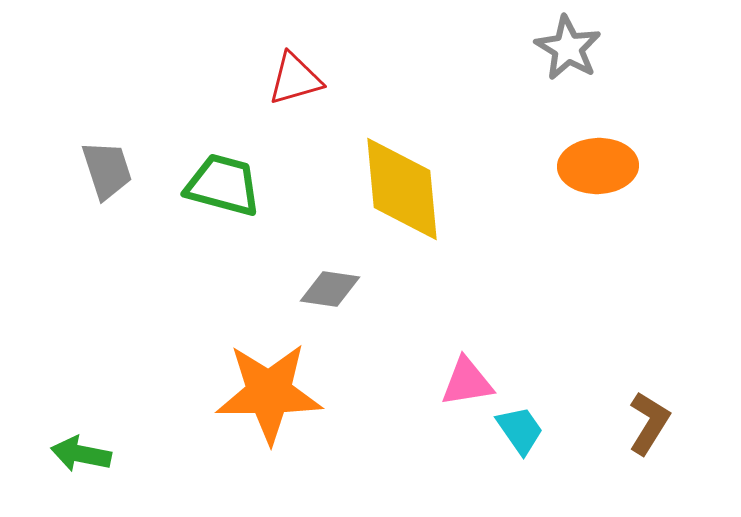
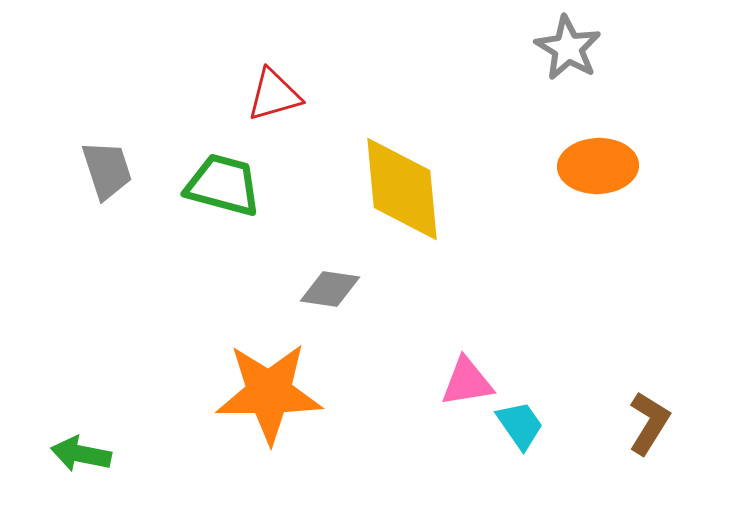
red triangle: moved 21 px left, 16 px down
cyan trapezoid: moved 5 px up
